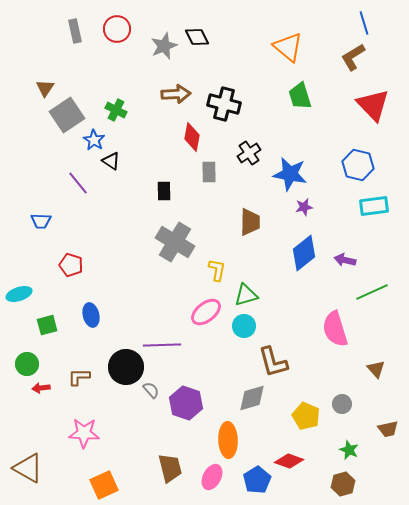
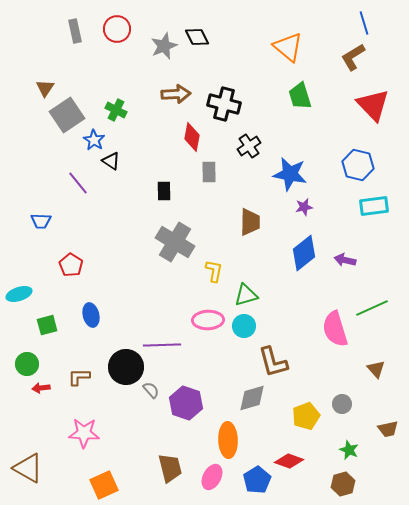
black cross at (249, 153): moved 7 px up
red pentagon at (71, 265): rotated 15 degrees clockwise
yellow L-shape at (217, 270): moved 3 px left, 1 px down
green line at (372, 292): moved 16 px down
pink ellipse at (206, 312): moved 2 px right, 8 px down; rotated 36 degrees clockwise
yellow pentagon at (306, 416): rotated 28 degrees clockwise
